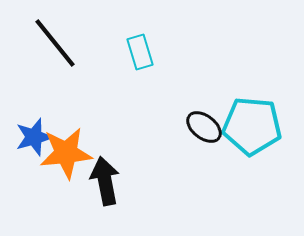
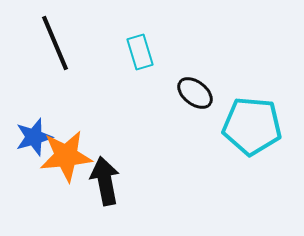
black line: rotated 16 degrees clockwise
black ellipse: moved 9 px left, 34 px up
orange star: moved 3 px down
